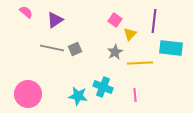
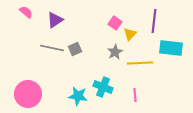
pink square: moved 3 px down
